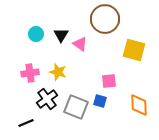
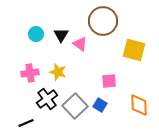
brown circle: moved 2 px left, 2 px down
blue square: moved 4 px down; rotated 16 degrees clockwise
gray square: moved 1 px left, 1 px up; rotated 25 degrees clockwise
